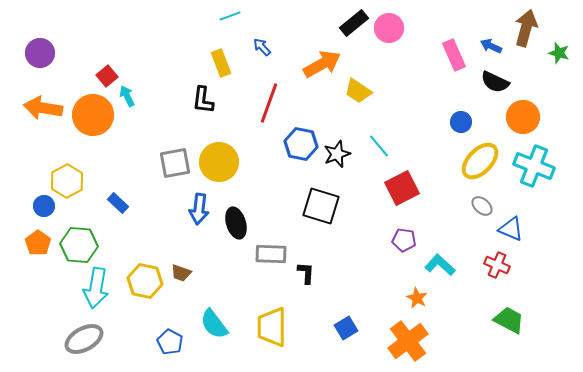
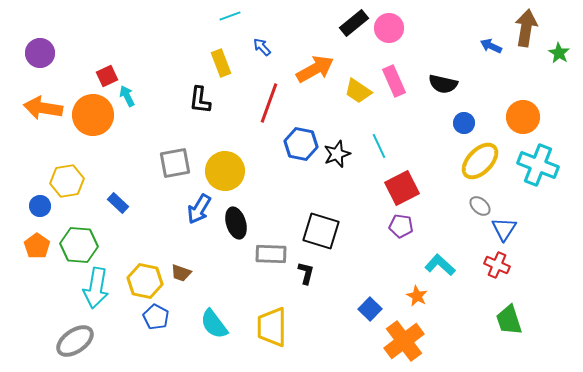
brown arrow at (526, 28): rotated 6 degrees counterclockwise
green star at (559, 53): rotated 15 degrees clockwise
pink rectangle at (454, 55): moved 60 px left, 26 px down
orange arrow at (322, 64): moved 7 px left, 5 px down
red square at (107, 76): rotated 15 degrees clockwise
black semicircle at (495, 82): moved 52 px left, 2 px down; rotated 12 degrees counterclockwise
black L-shape at (203, 100): moved 3 px left
blue circle at (461, 122): moved 3 px right, 1 px down
cyan line at (379, 146): rotated 15 degrees clockwise
yellow circle at (219, 162): moved 6 px right, 9 px down
cyan cross at (534, 166): moved 4 px right, 1 px up
yellow hexagon at (67, 181): rotated 20 degrees clockwise
blue circle at (44, 206): moved 4 px left
black square at (321, 206): moved 25 px down
gray ellipse at (482, 206): moved 2 px left
blue arrow at (199, 209): rotated 24 degrees clockwise
blue triangle at (511, 229): moved 7 px left; rotated 40 degrees clockwise
purple pentagon at (404, 240): moved 3 px left, 14 px up
orange pentagon at (38, 243): moved 1 px left, 3 px down
black L-shape at (306, 273): rotated 10 degrees clockwise
orange star at (417, 298): moved 2 px up
green trapezoid at (509, 320): rotated 136 degrees counterclockwise
blue square at (346, 328): moved 24 px right, 19 px up; rotated 15 degrees counterclockwise
gray ellipse at (84, 339): moved 9 px left, 2 px down; rotated 6 degrees counterclockwise
orange cross at (408, 341): moved 4 px left
blue pentagon at (170, 342): moved 14 px left, 25 px up
